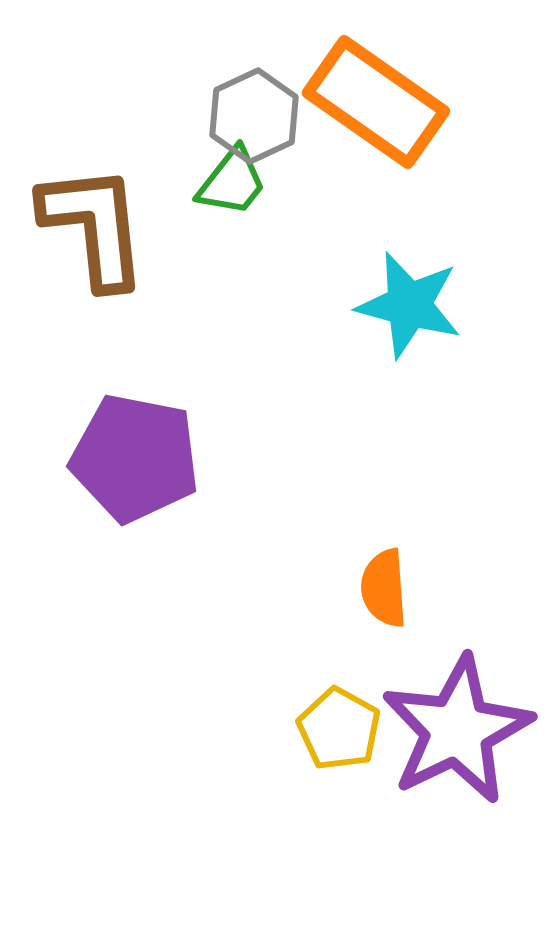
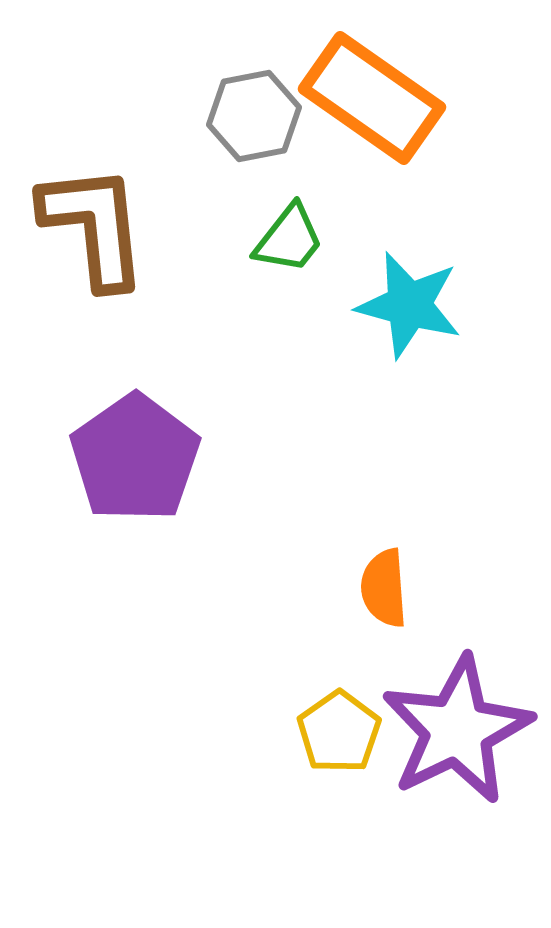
orange rectangle: moved 4 px left, 4 px up
gray hexagon: rotated 14 degrees clockwise
green trapezoid: moved 57 px right, 57 px down
purple pentagon: rotated 26 degrees clockwise
yellow pentagon: moved 3 px down; rotated 8 degrees clockwise
